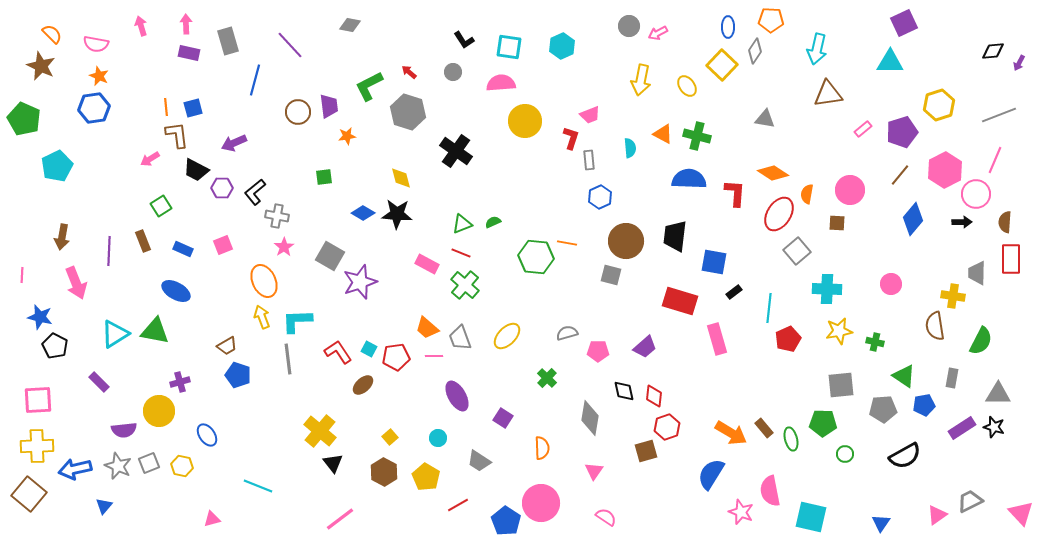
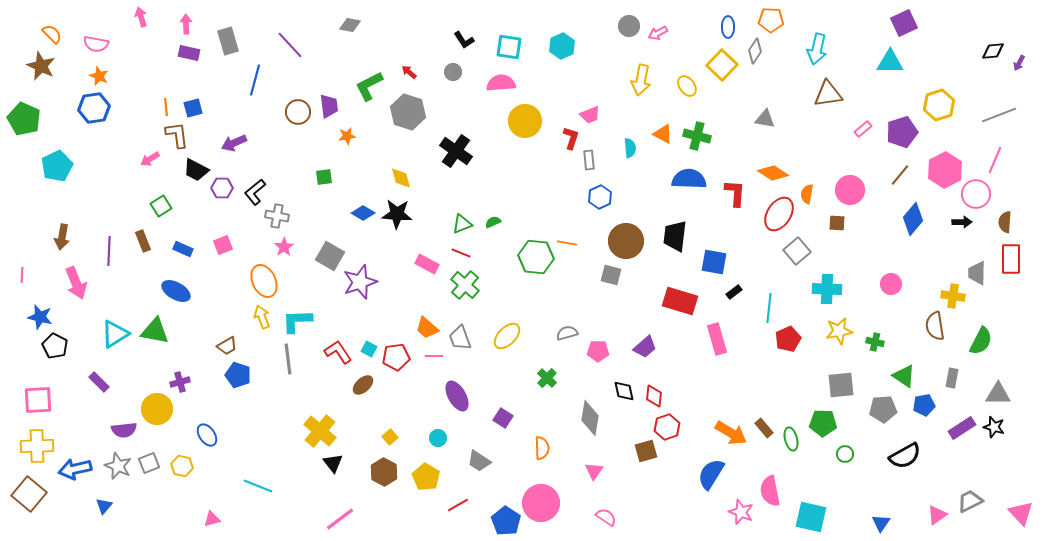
pink arrow at (141, 26): moved 9 px up
yellow circle at (159, 411): moved 2 px left, 2 px up
